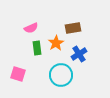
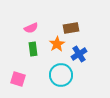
brown rectangle: moved 2 px left
orange star: moved 1 px right, 1 px down
green rectangle: moved 4 px left, 1 px down
pink square: moved 5 px down
